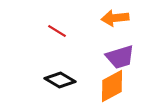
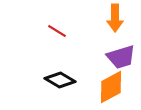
orange arrow: rotated 84 degrees counterclockwise
purple trapezoid: moved 1 px right
orange diamond: moved 1 px left, 1 px down
